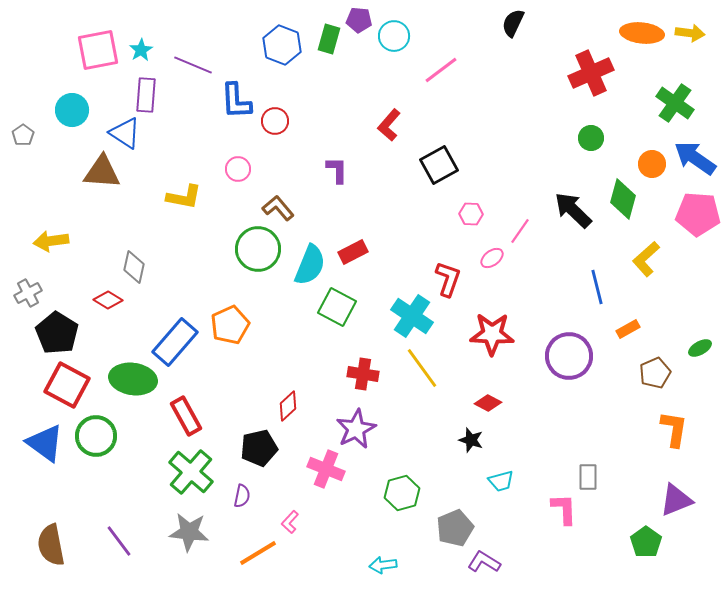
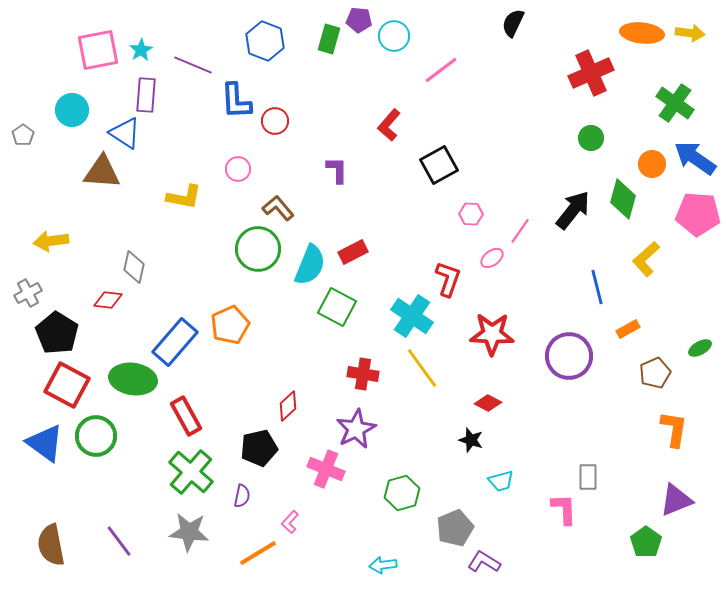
blue hexagon at (282, 45): moved 17 px left, 4 px up
black arrow at (573, 210): rotated 84 degrees clockwise
red diamond at (108, 300): rotated 24 degrees counterclockwise
